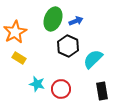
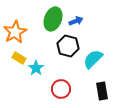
black hexagon: rotated 10 degrees counterclockwise
cyan star: moved 1 px left, 16 px up; rotated 21 degrees clockwise
